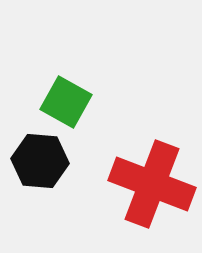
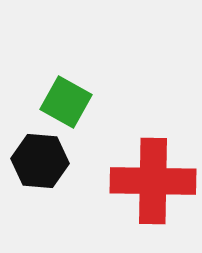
red cross: moved 1 px right, 3 px up; rotated 20 degrees counterclockwise
